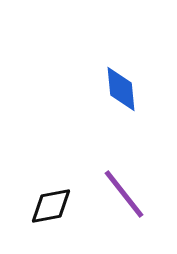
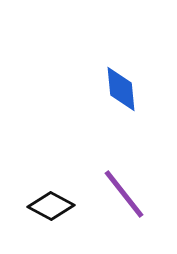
black diamond: rotated 39 degrees clockwise
